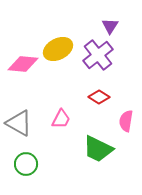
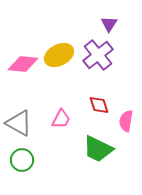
purple triangle: moved 1 px left, 2 px up
yellow ellipse: moved 1 px right, 6 px down
red diamond: moved 8 px down; rotated 40 degrees clockwise
green circle: moved 4 px left, 4 px up
